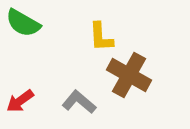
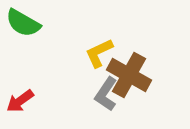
yellow L-shape: moved 2 px left, 16 px down; rotated 68 degrees clockwise
gray L-shape: moved 27 px right, 8 px up; rotated 96 degrees counterclockwise
